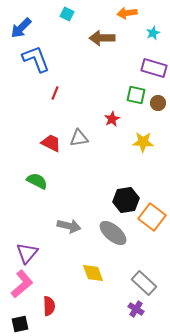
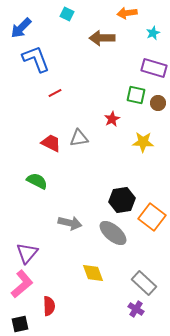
red line: rotated 40 degrees clockwise
black hexagon: moved 4 px left
gray arrow: moved 1 px right, 3 px up
